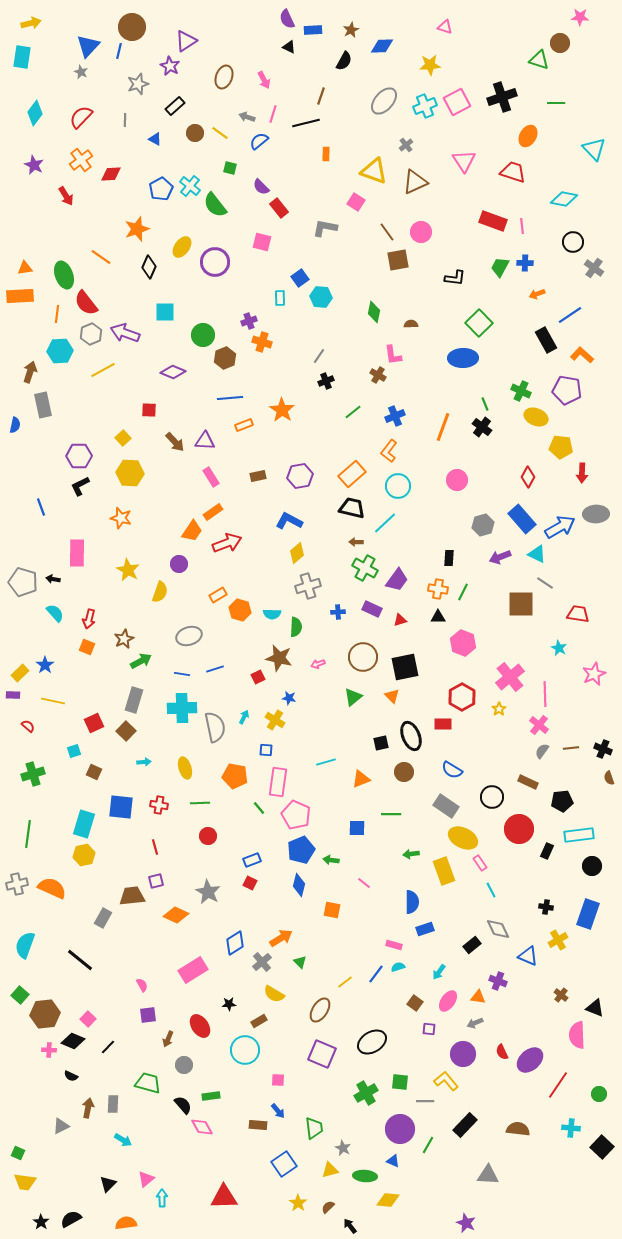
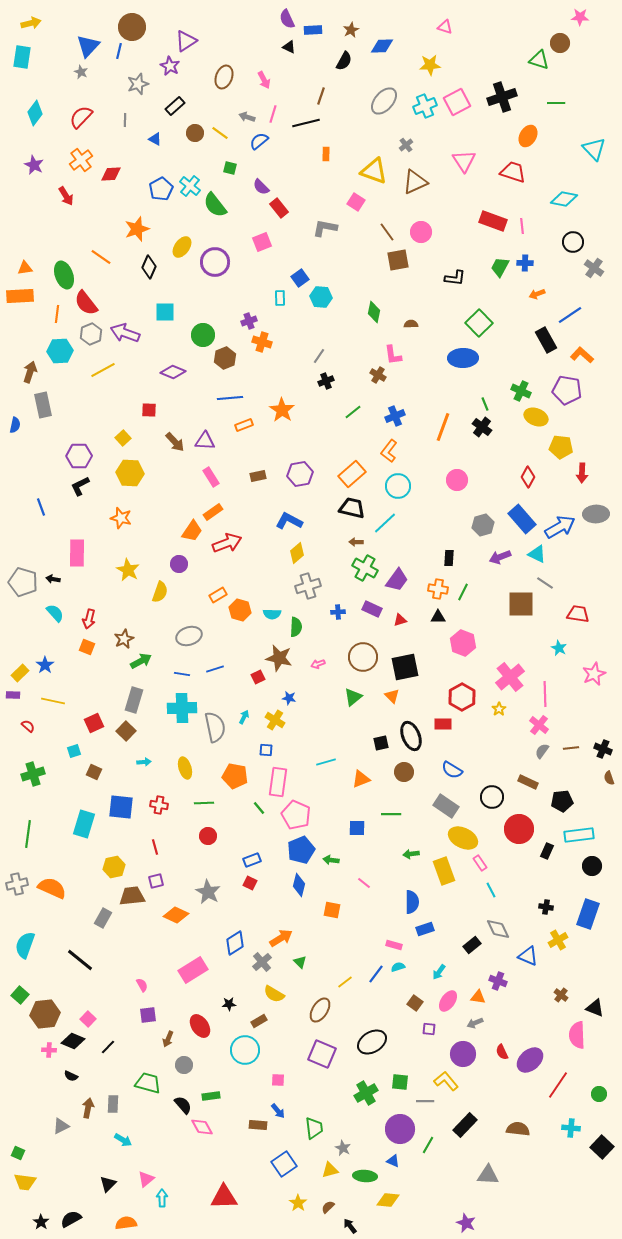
pink square at (262, 242): rotated 36 degrees counterclockwise
purple hexagon at (300, 476): moved 2 px up
green line at (200, 803): moved 4 px right
yellow hexagon at (84, 855): moved 30 px right, 12 px down
